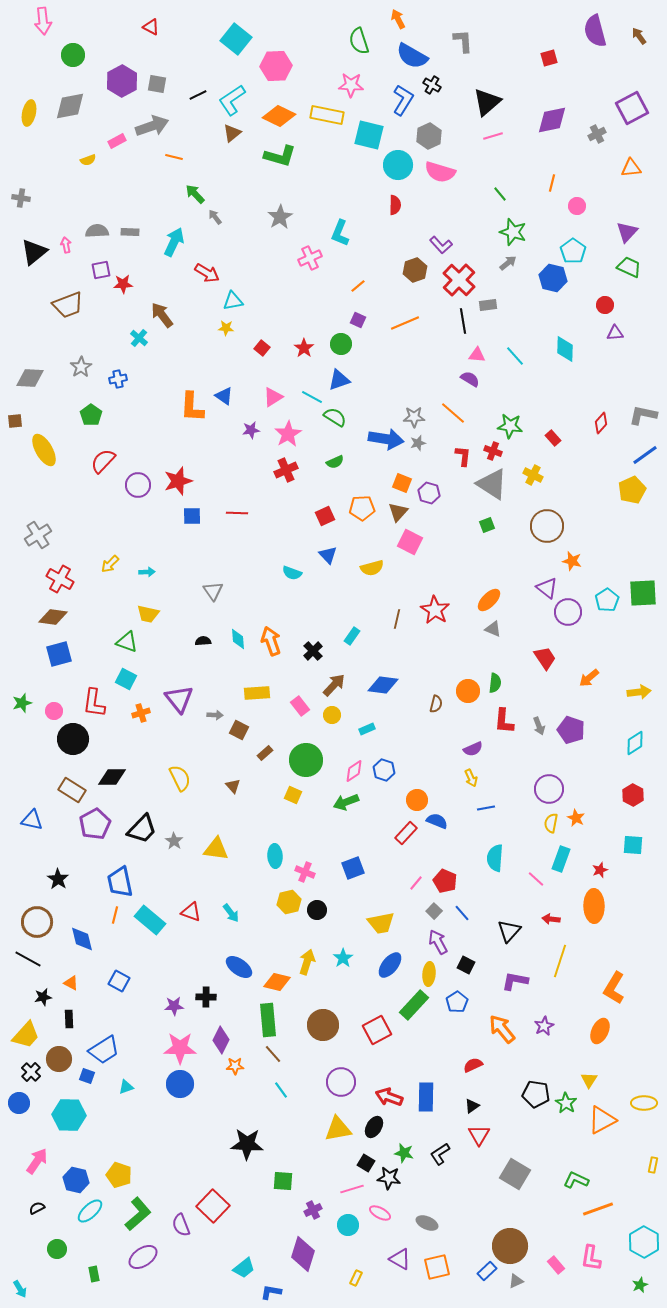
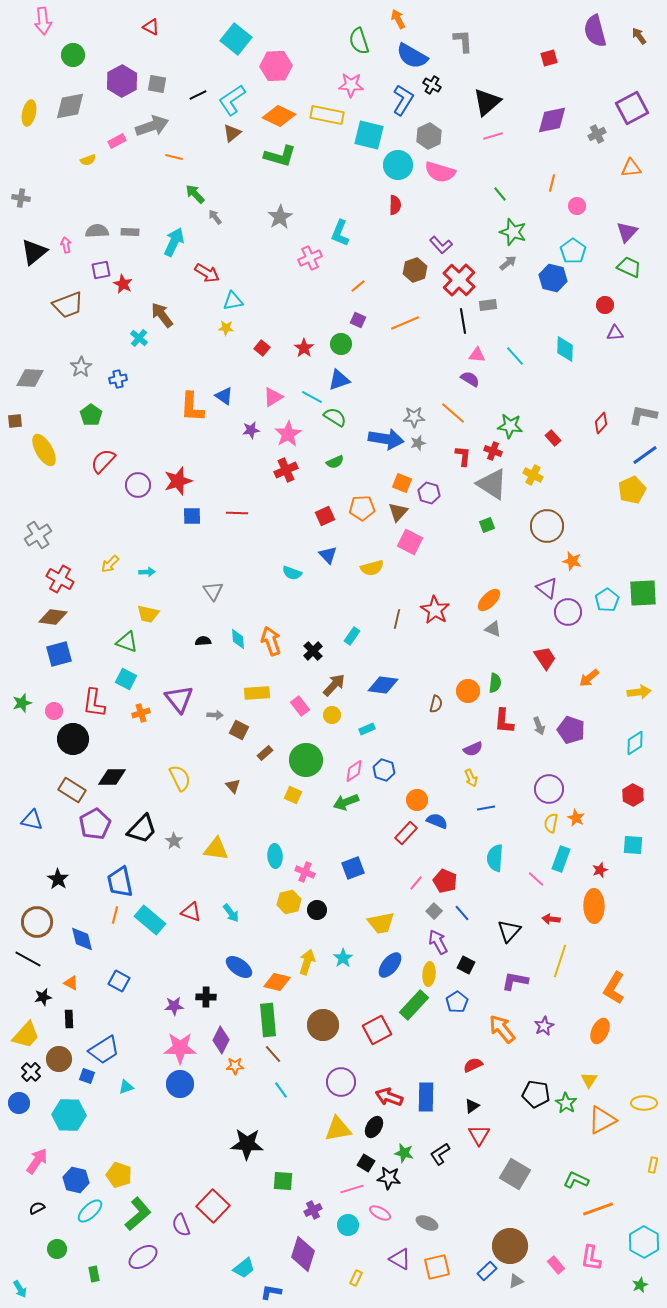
red star at (123, 284): rotated 30 degrees clockwise
